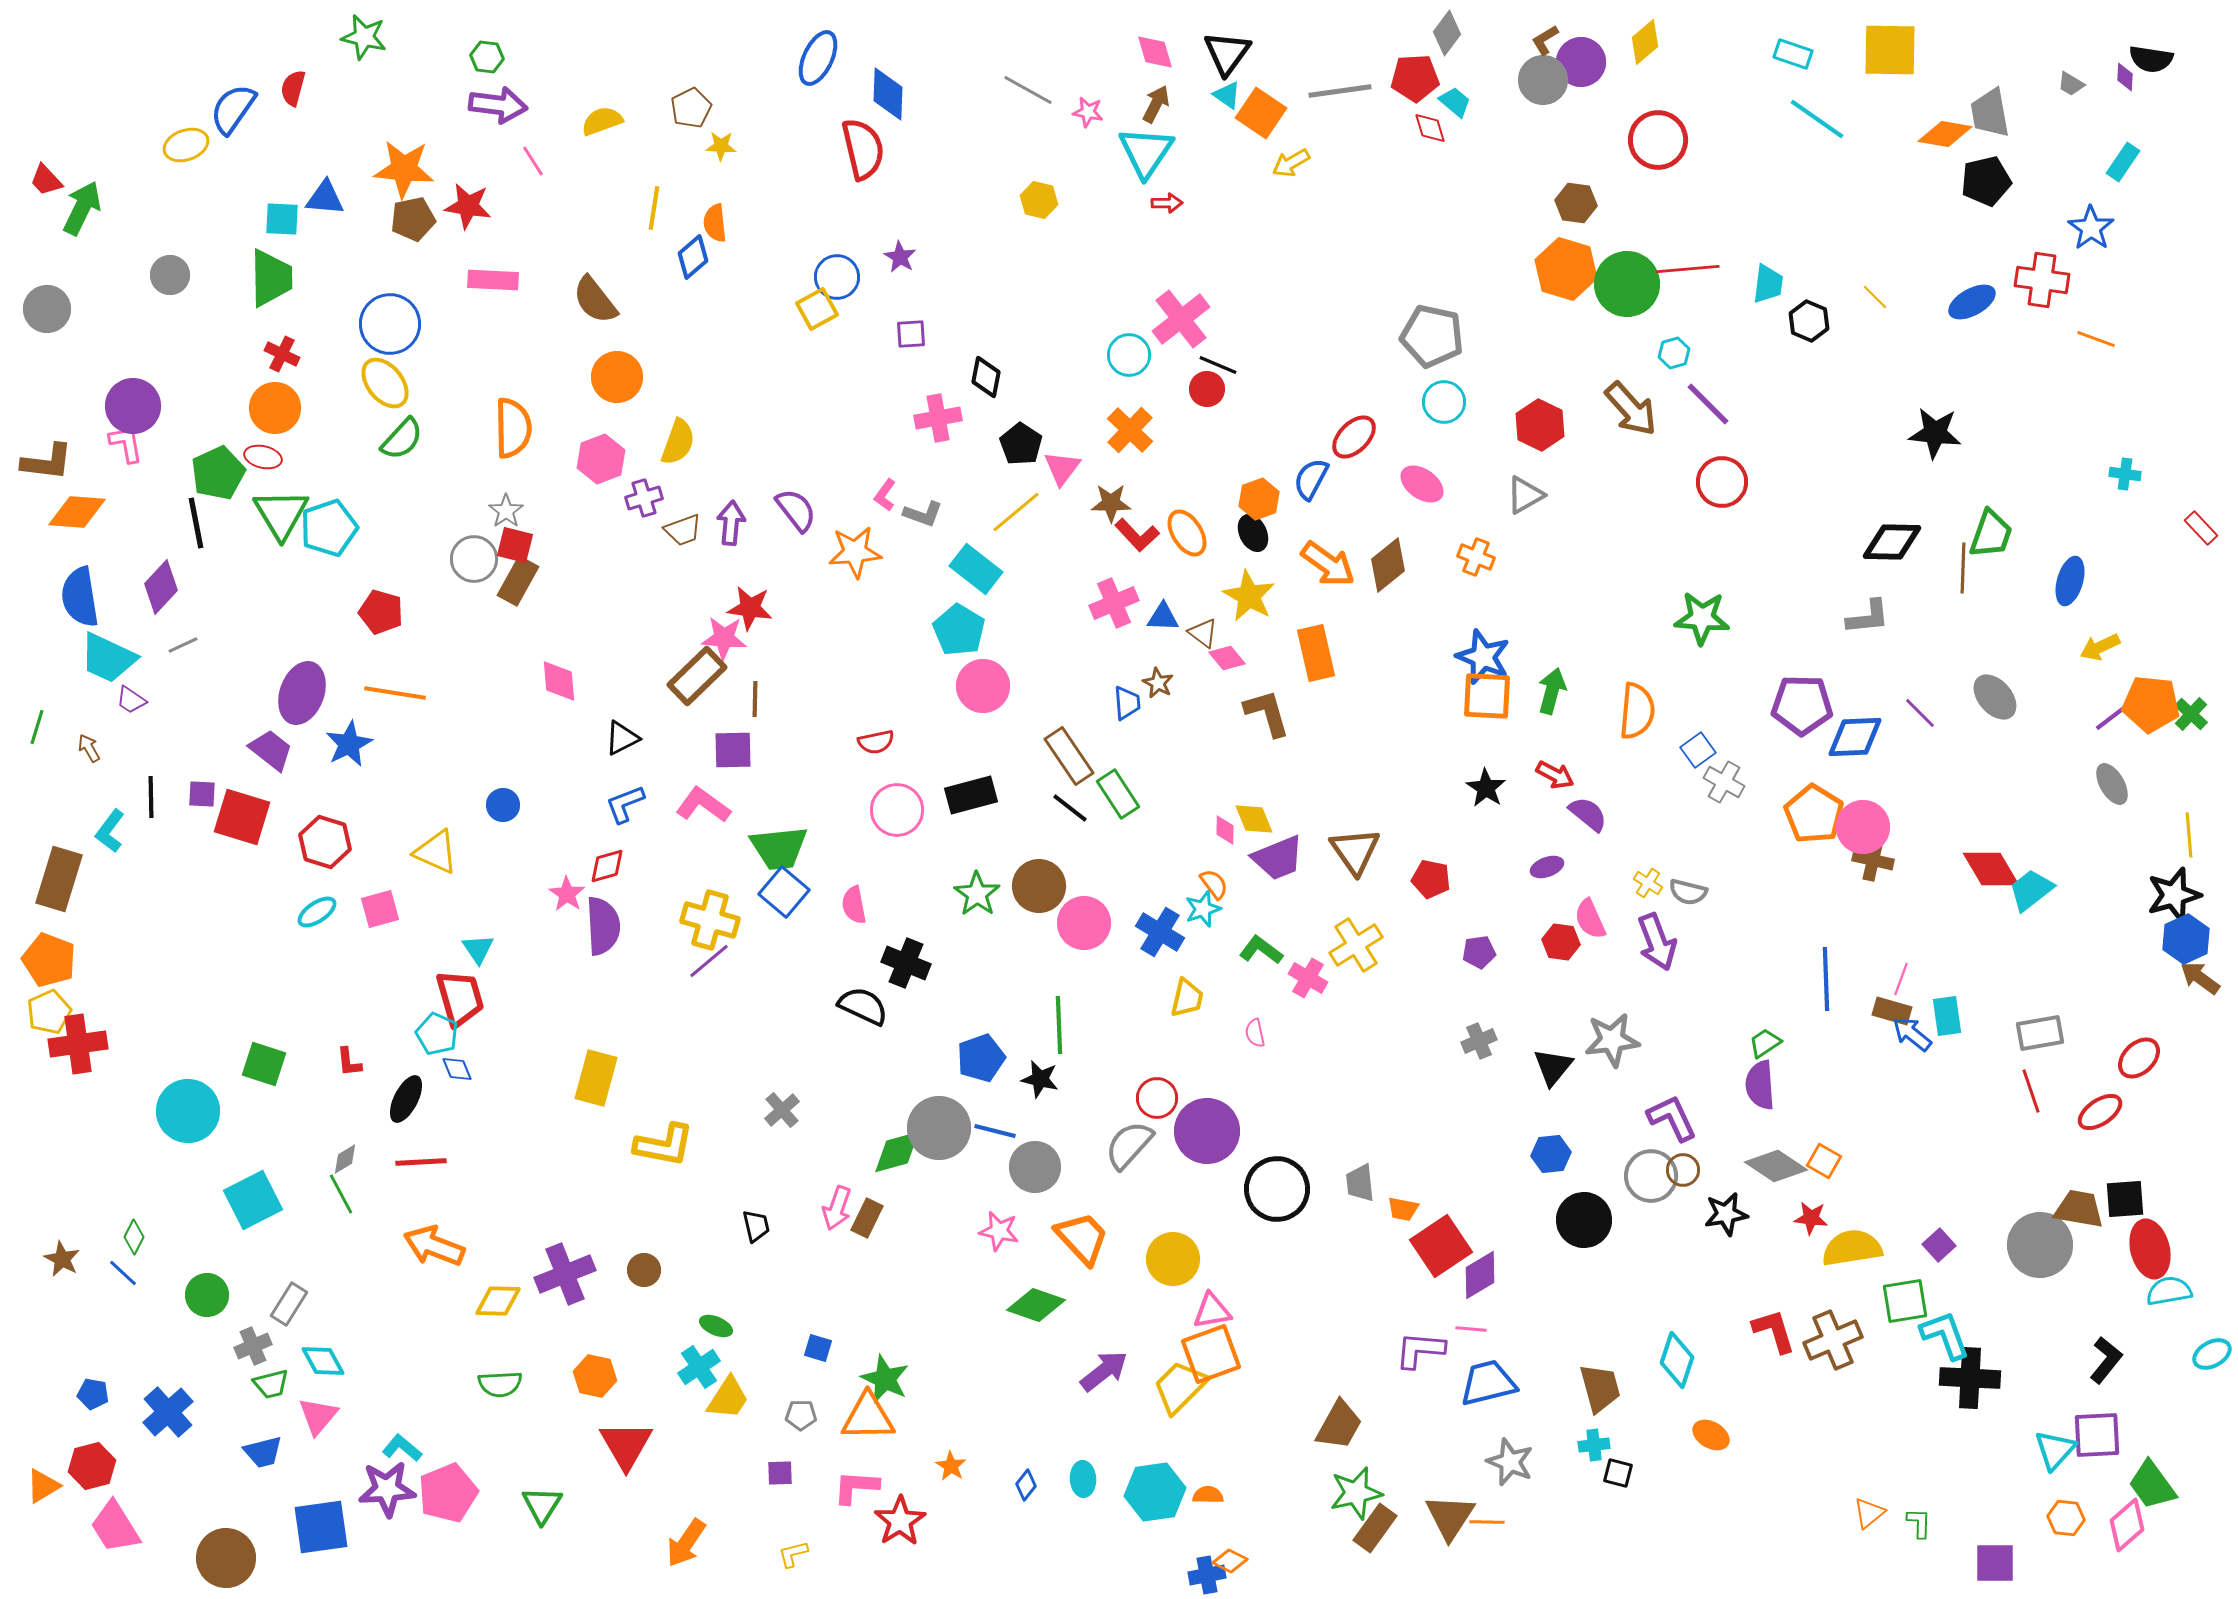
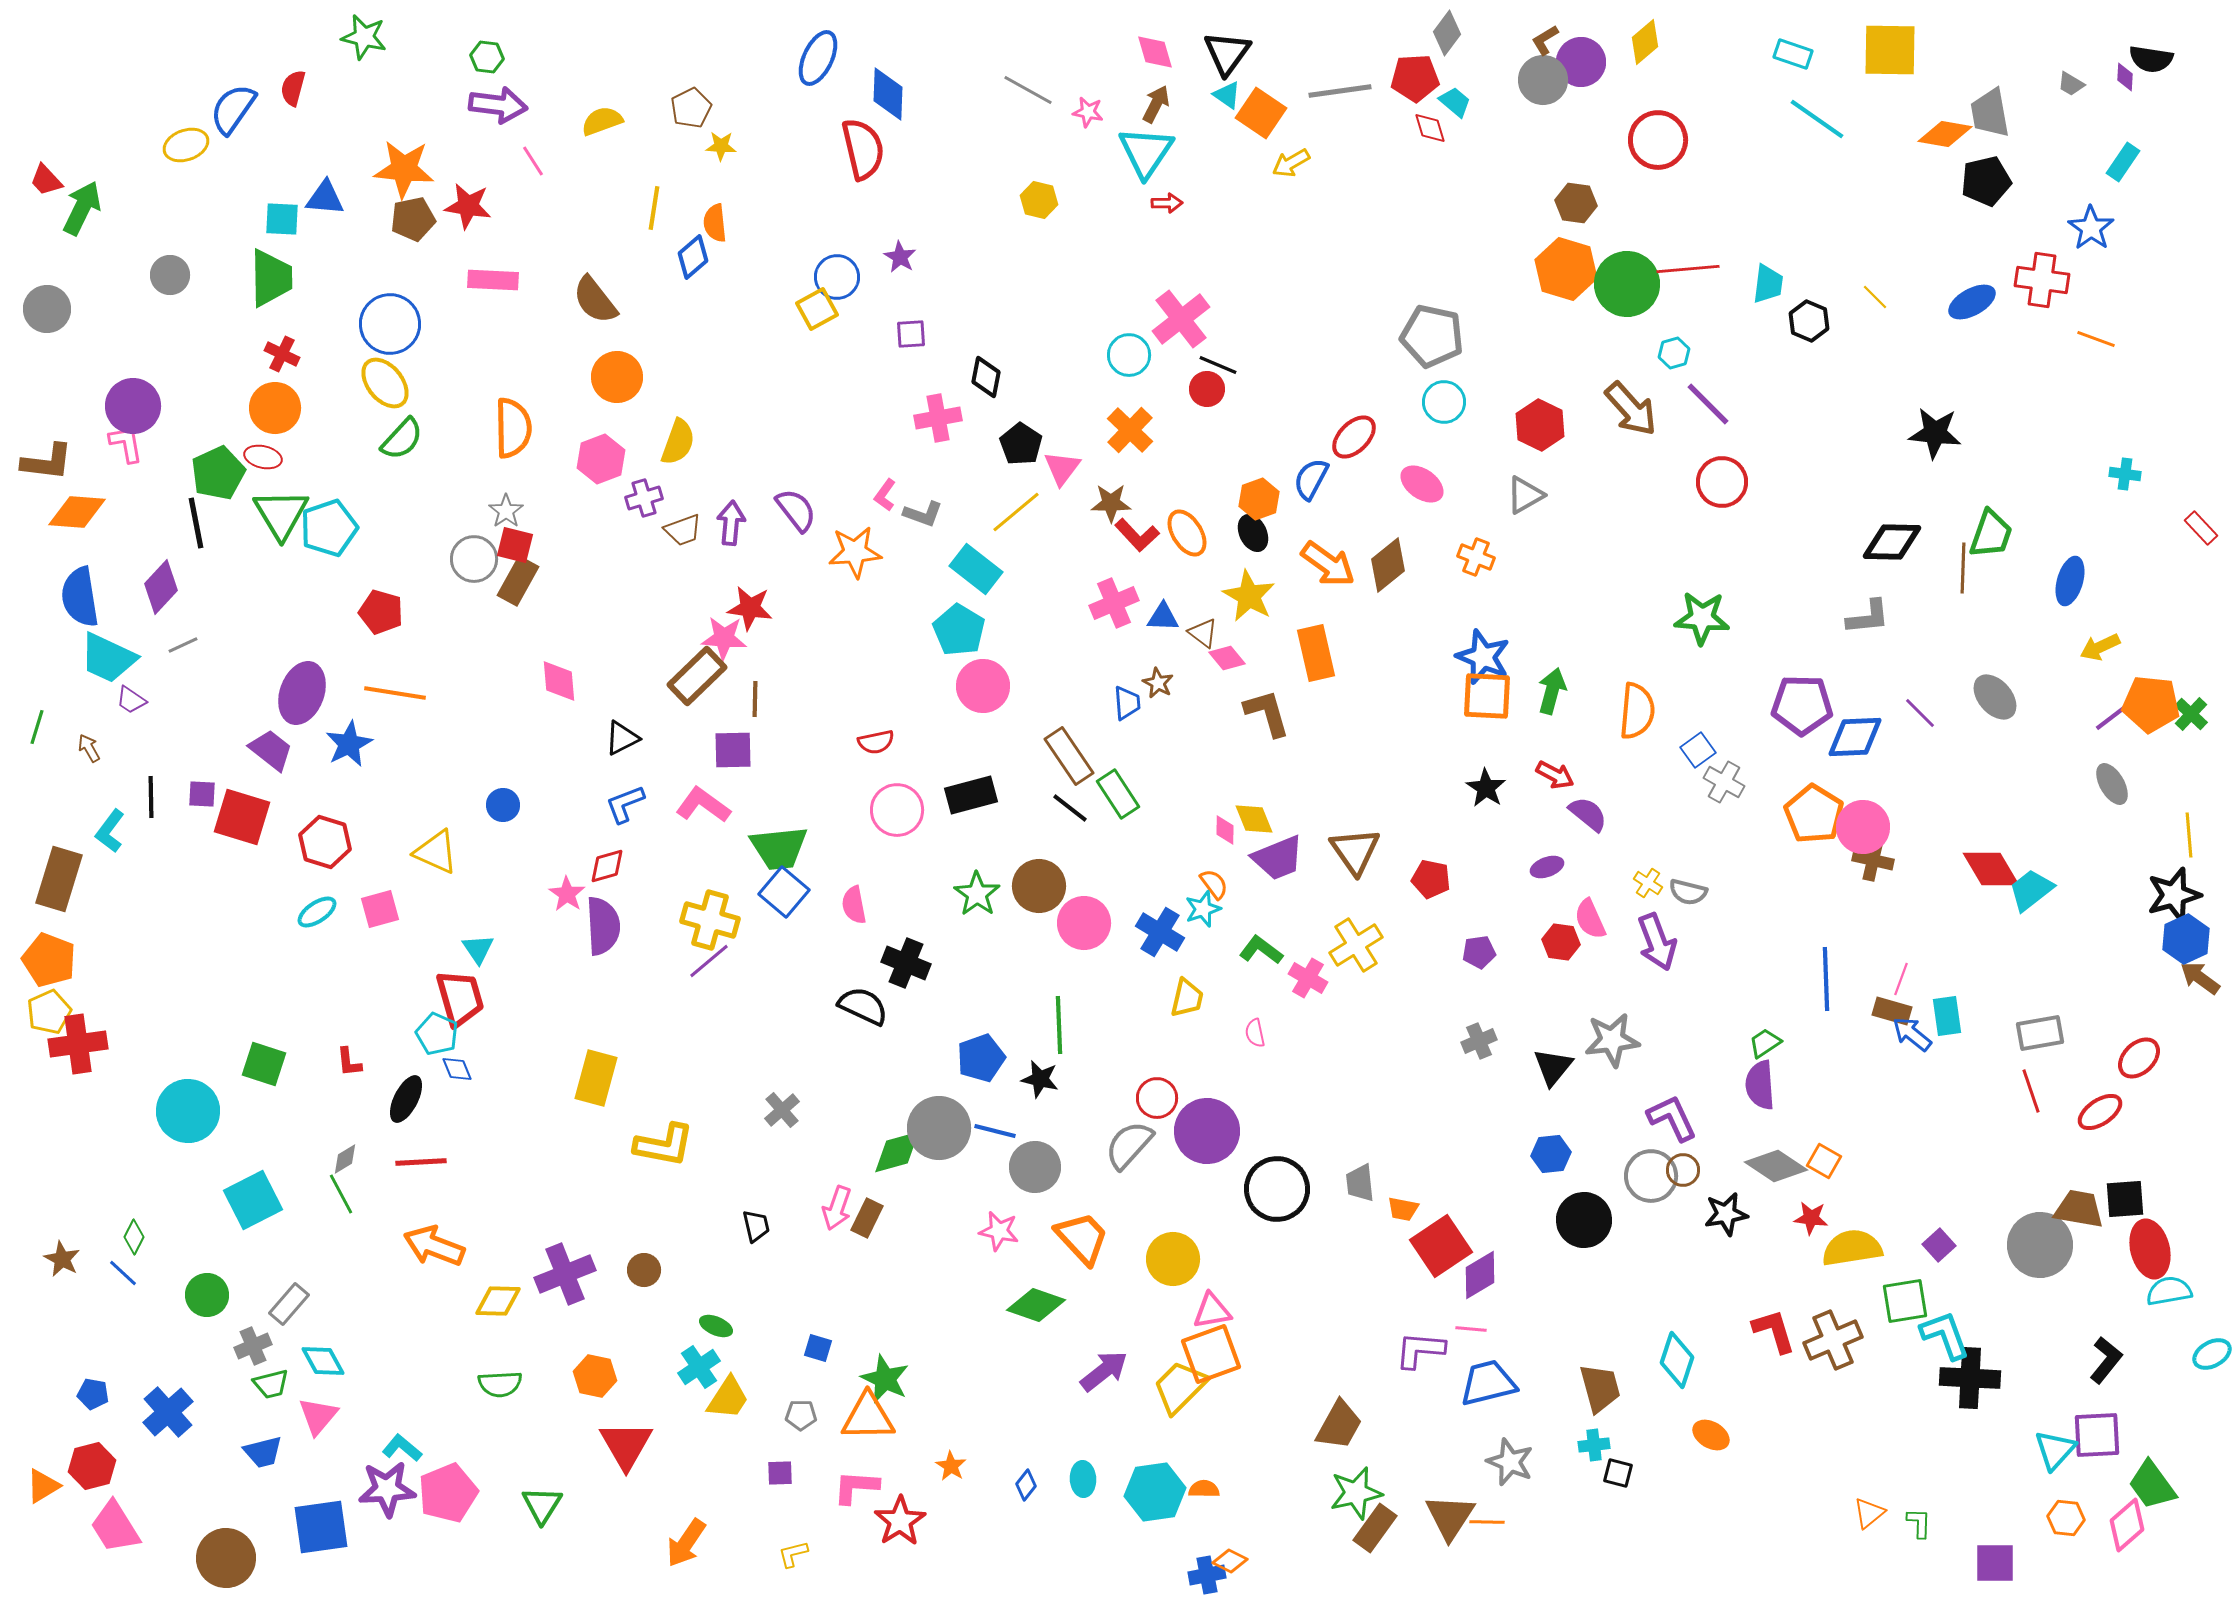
gray rectangle at (289, 1304): rotated 9 degrees clockwise
orange semicircle at (1208, 1495): moved 4 px left, 6 px up
